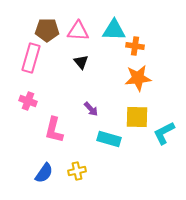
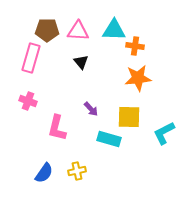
yellow square: moved 8 px left
pink L-shape: moved 3 px right, 2 px up
